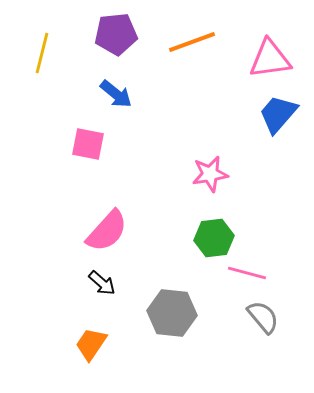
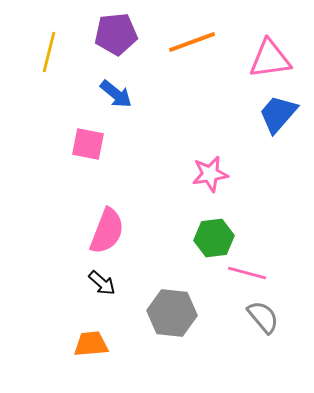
yellow line: moved 7 px right, 1 px up
pink semicircle: rotated 21 degrees counterclockwise
orange trapezoid: rotated 51 degrees clockwise
